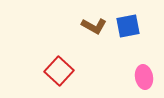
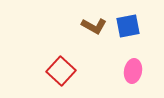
red square: moved 2 px right
pink ellipse: moved 11 px left, 6 px up; rotated 20 degrees clockwise
